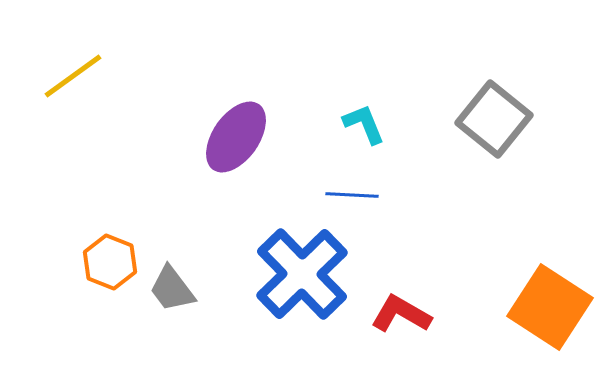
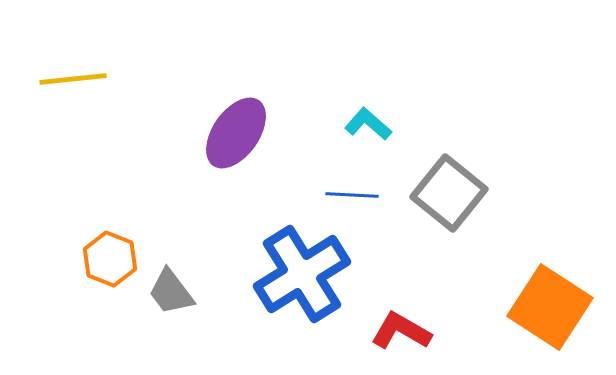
yellow line: moved 3 px down; rotated 30 degrees clockwise
gray square: moved 45 px left, 74 px down
cyan L-shape: moved 4 px right; rotated 27 degrees counterclockwise
purple ellipse: moved 4 px up
orange hexagon: moved 3 px up
blue cross: rotated 12 degrees clockwise
gray trapezoid: moved 1 px left, 3 px down
red L-shape: moved 17 px down
